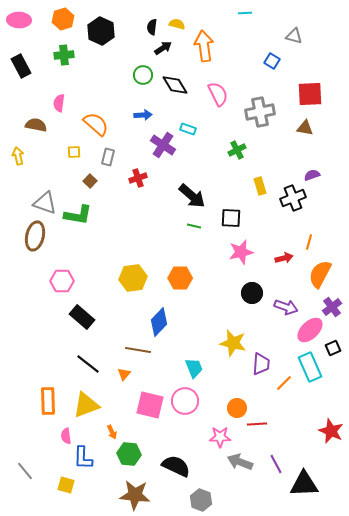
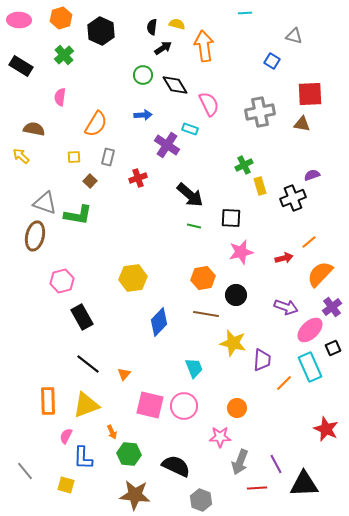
orange hexagon at (63, 19): moved 2 px left, 1 px up
green cross at (64, 55): rotated 36 degrees counterclockwise
black rectangle at (21, 66): rotated 30 degrees counterclockwise
pink semicircle at (218, 94): moved 9 px left, 10 px down
pink semicircle at (59, 103): moved 1 px right, 6 px up
orange semicircle at (96, 124): rotated 80 degrees clockwise
brown semicircle at (36, 125): moved 2 px left, 4 px down
brown triangle at (305, 128): moved 3 px left, 4 px up
cyan rectangle at (188, 129): moved 2 px right
purple cross at (163, 145): moved 4 px right
green cross at (237, 150): moved 7 px right, 15 px down
yellow square at (74, 152): moved 5 px down
yellow arrow at (18, 156): moved 3 px right; rotated 36 degrees counterclockwise
black arrow at (192, 196): moved 2 px left, 1 px up
orange line at (309, 242): rotated 35 degrees clockwise
orange semicircle at (320, 274): rotated 16 degrees clockwise
orange hexagon at (180, 278): moved 23 px right; rotated 10 degrees counterclockwise
pink hexagon at (62, 281): rotated 15 degrees counterclockwise
black circle at (252, 293): moved 16 px left, 2 px down
black rectangle at (82, 317): rotated 20 degrees clockwise
brown line at (138, 350): moved 68 px right, 36 px up
purple trapezoid at (261, 364): moved 1 px right, 4 px up
pink circle at (185, 401): moved 1 px left, 5 px down
red line at (257, 424): moved 64 px down
red star at (331, 431): moved 5 px left, 2 px up
pink semicircle at (66, 436): rotated 35 degrees clockwise
gray arrow at (240, 462): rotated 90 degrees counterclockwise
